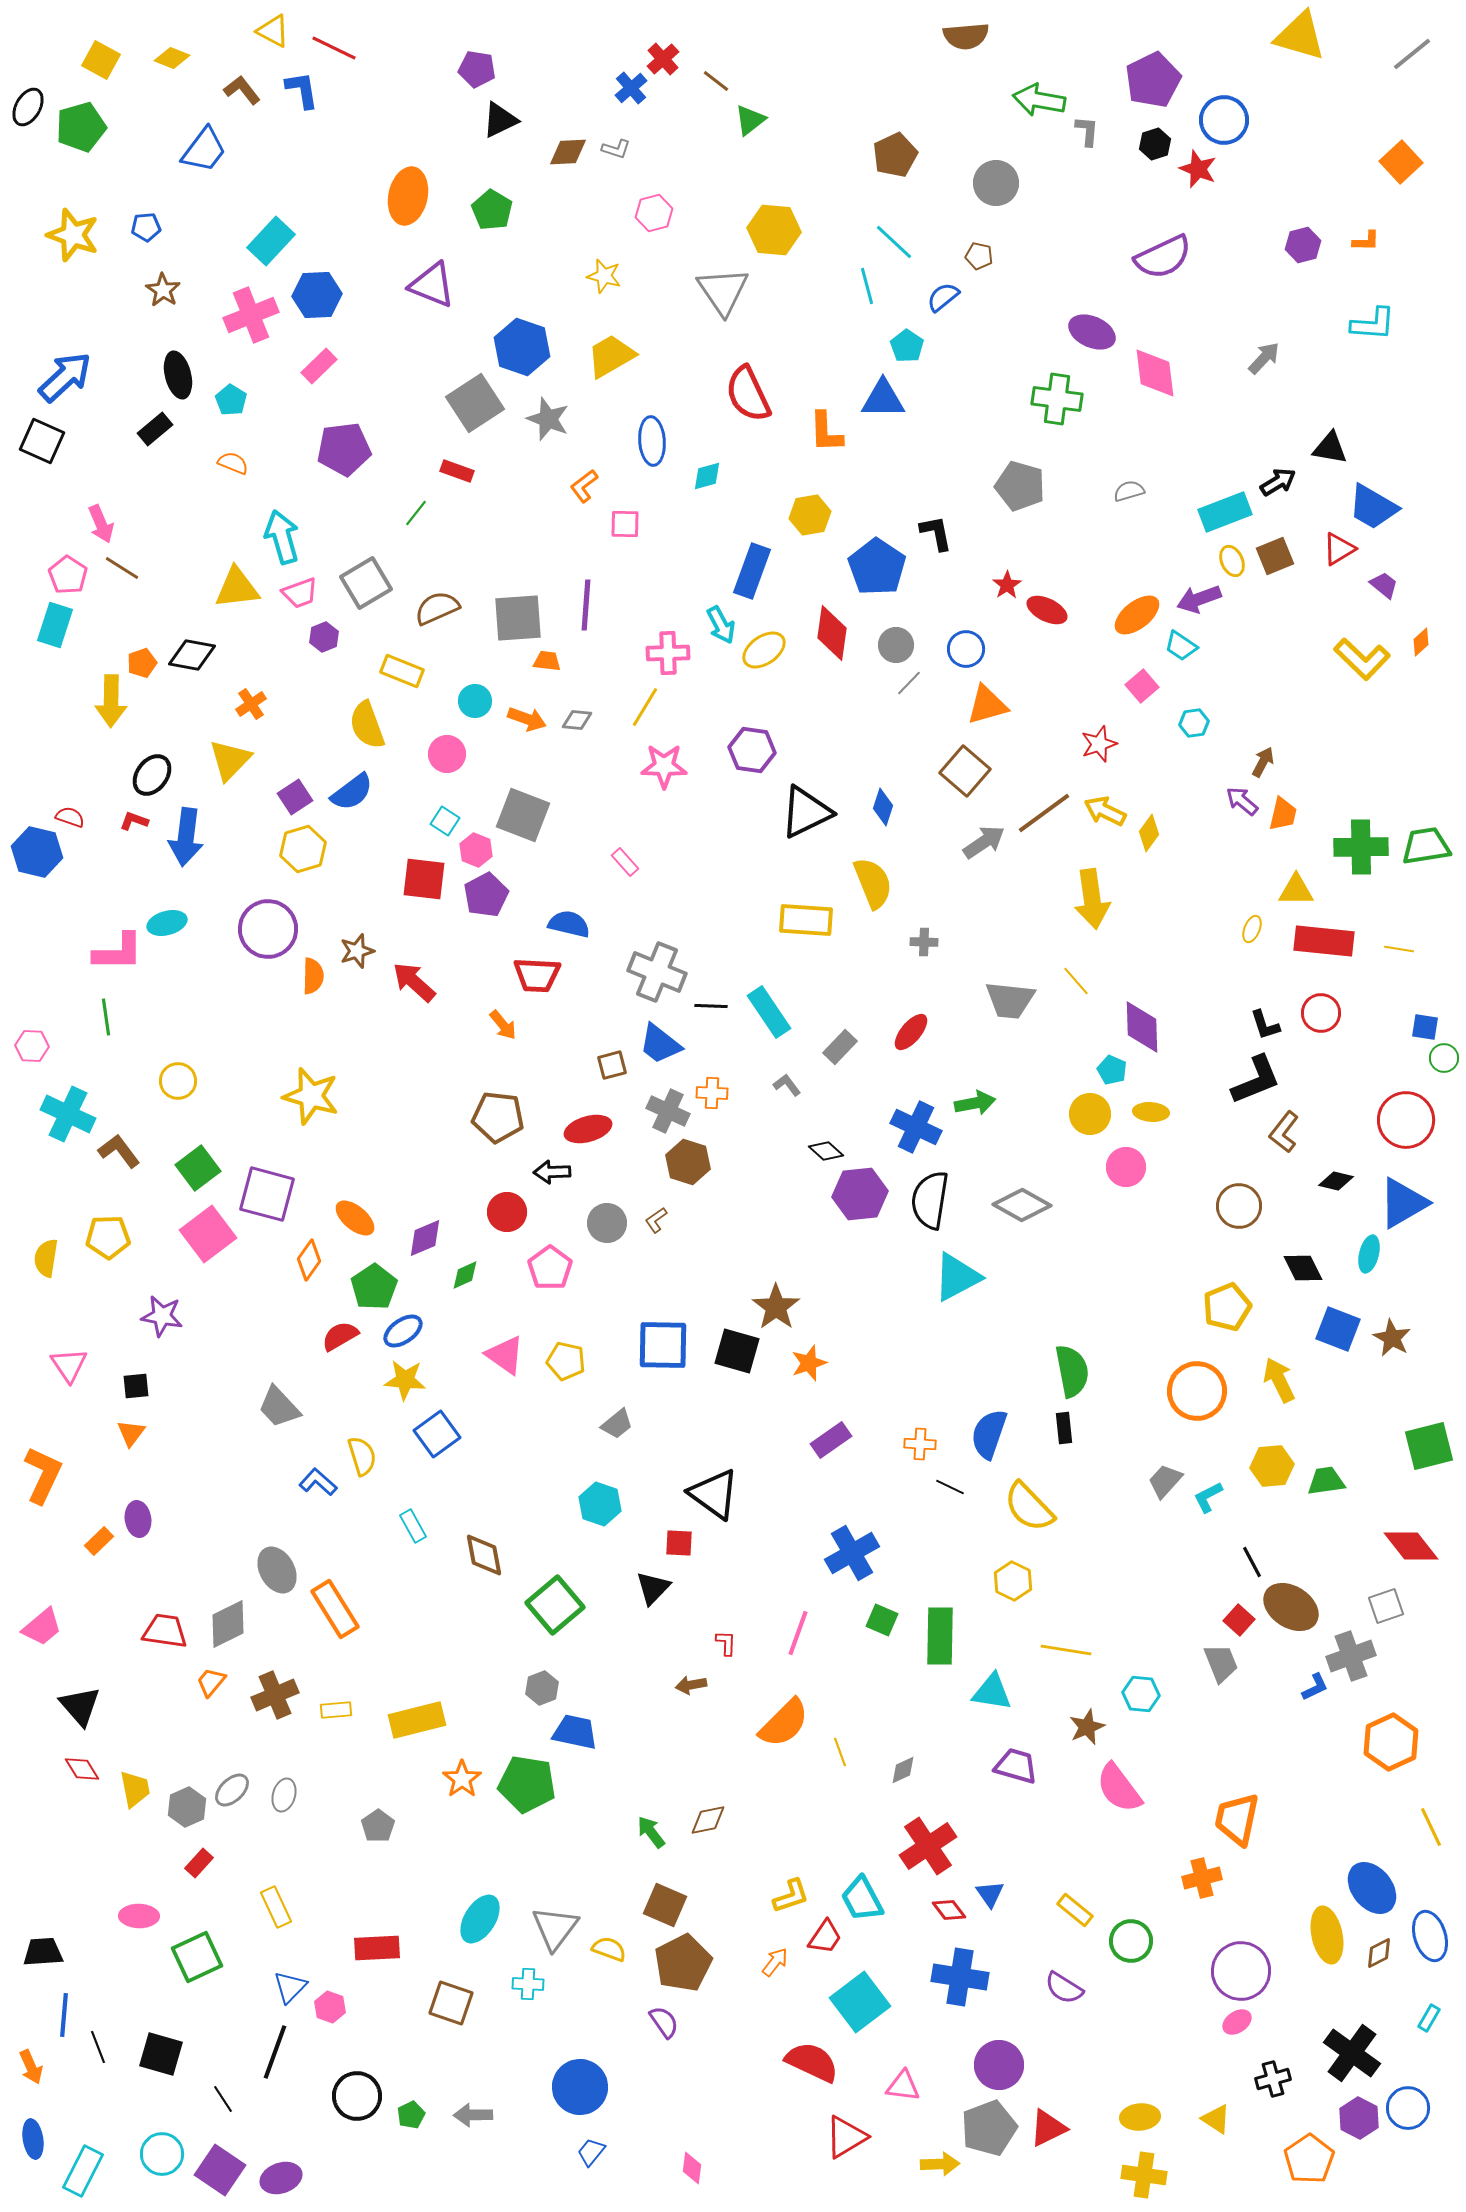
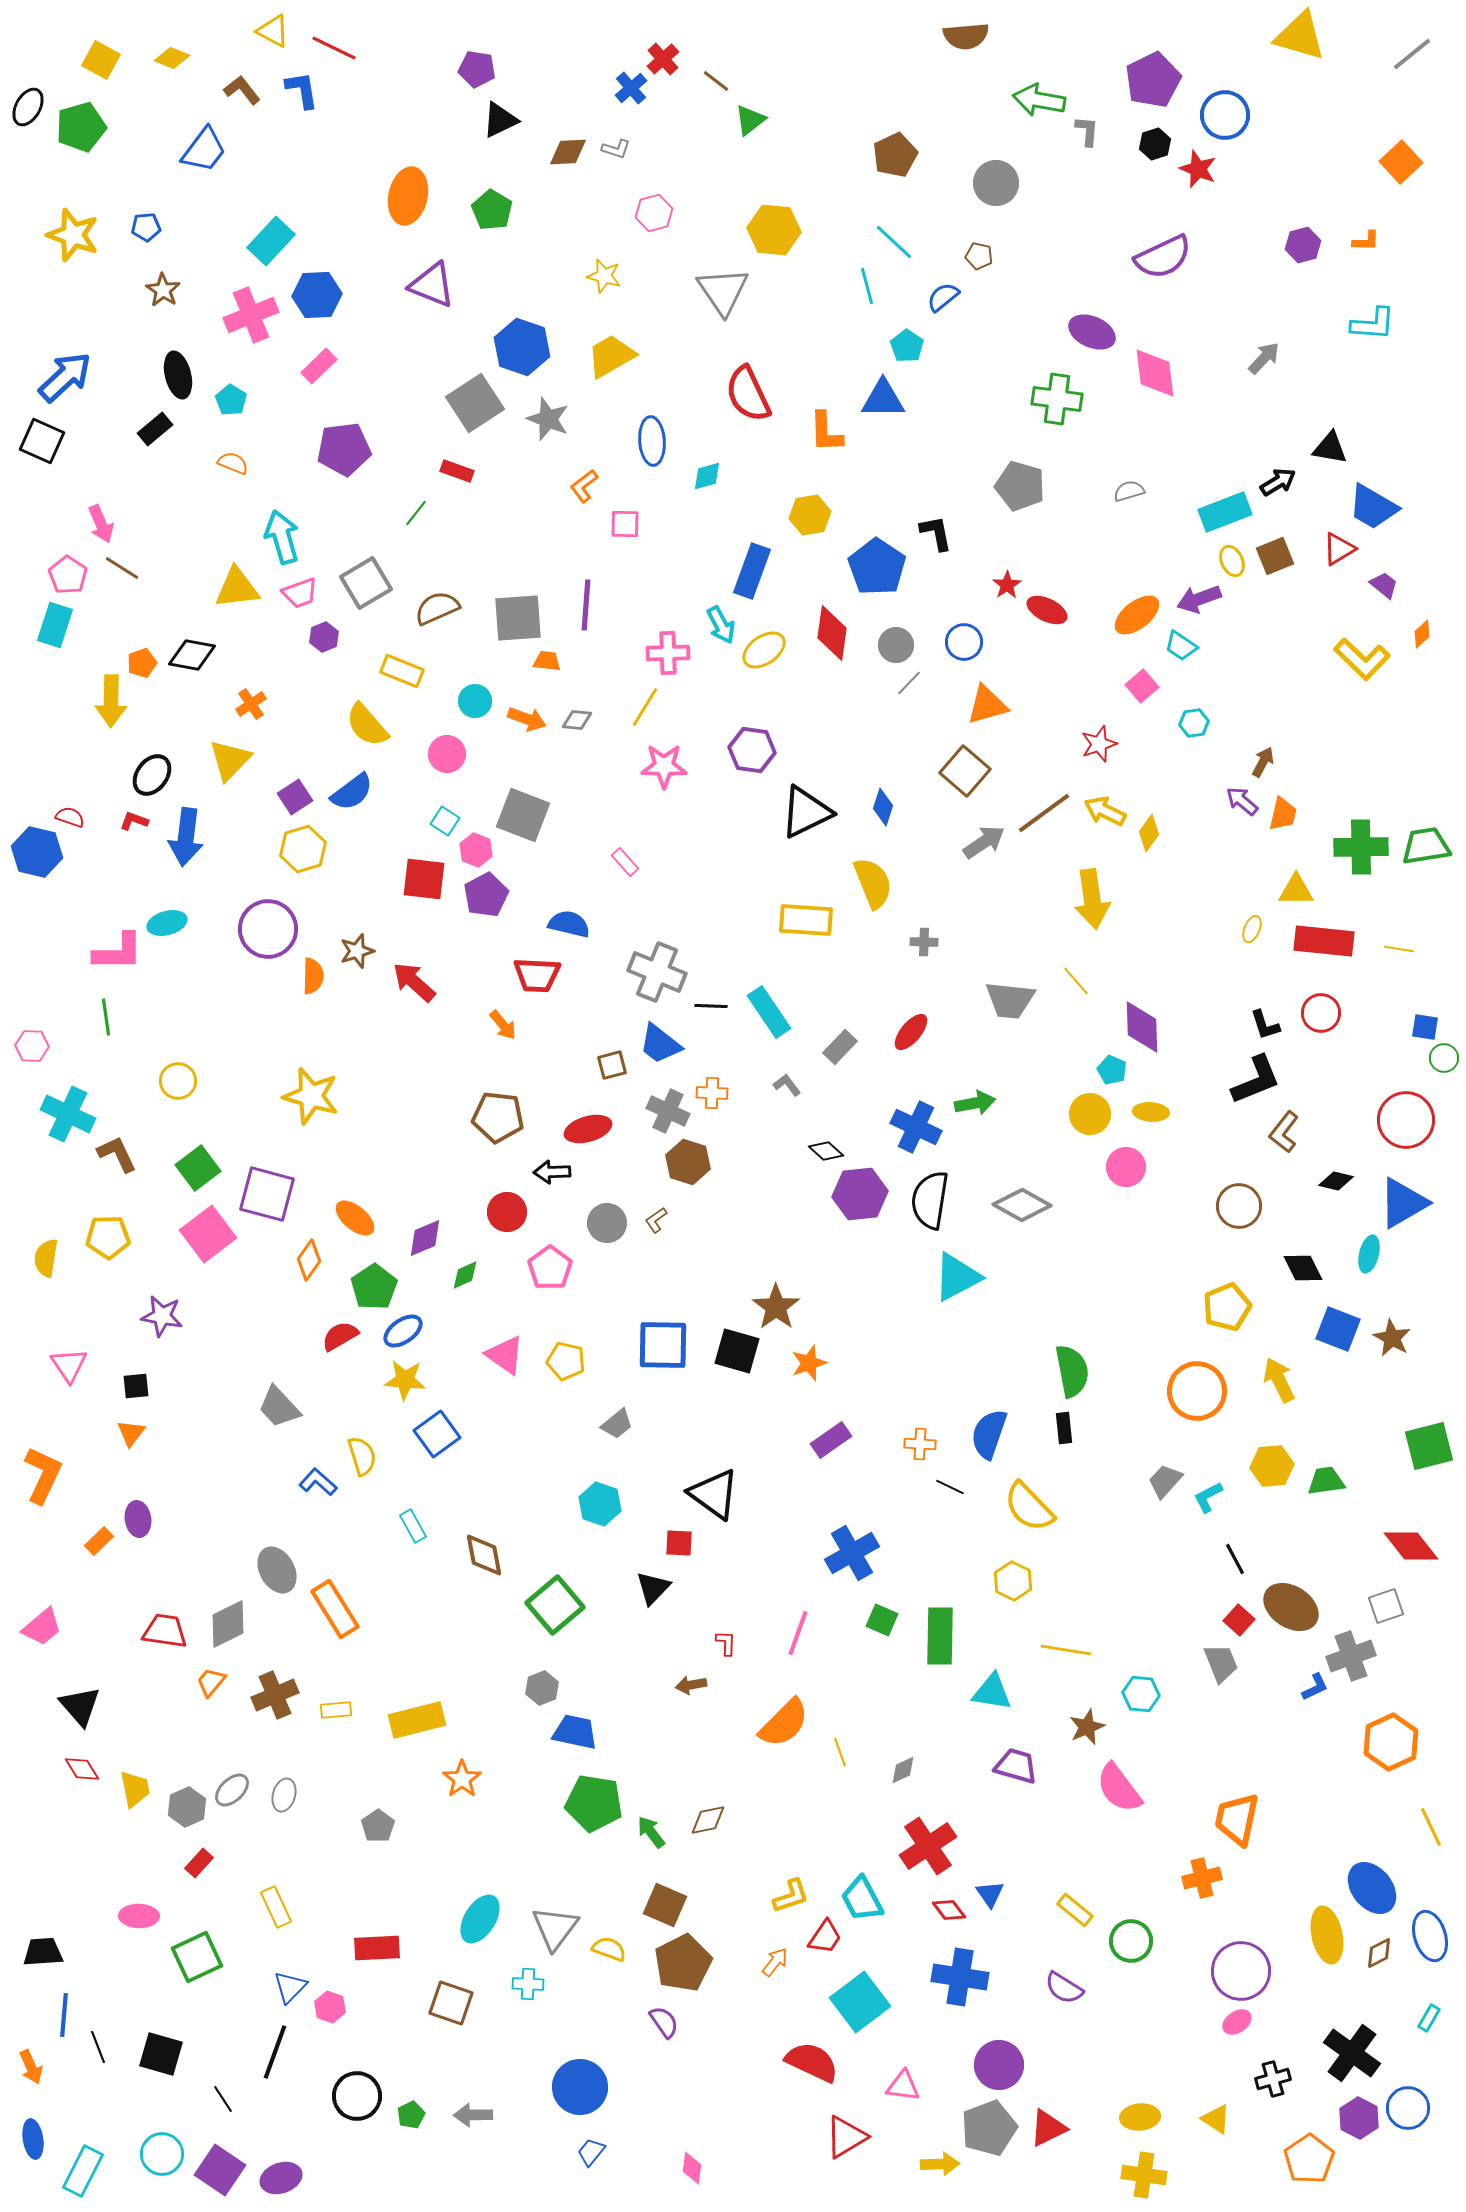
blue circle at (1224, 120): moved 1 px right, 5 px up
orange diamond at (1421, 642): moved 1 px right, 8 px up
blue circle at (966, 649): moved 2 px left, 7 px up
yellow semicircle at (367, 725): rotated 21 degrees counterclockwise
brown L-shape at (119, 1151): moved 2 px left, 3 px down; rotated 12 degrees clockwise
black line at (1252, 1562): moved 17 px left, 3 px up
green pentagon at (527, 1784): moved 67 px right, 19 px down
